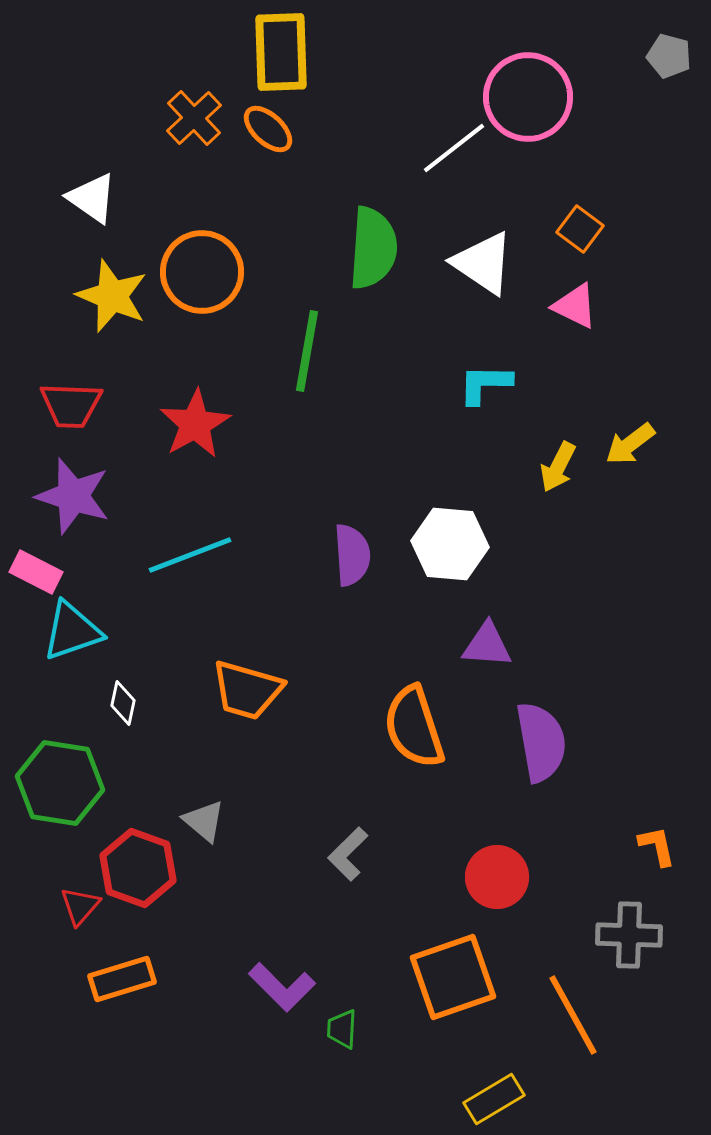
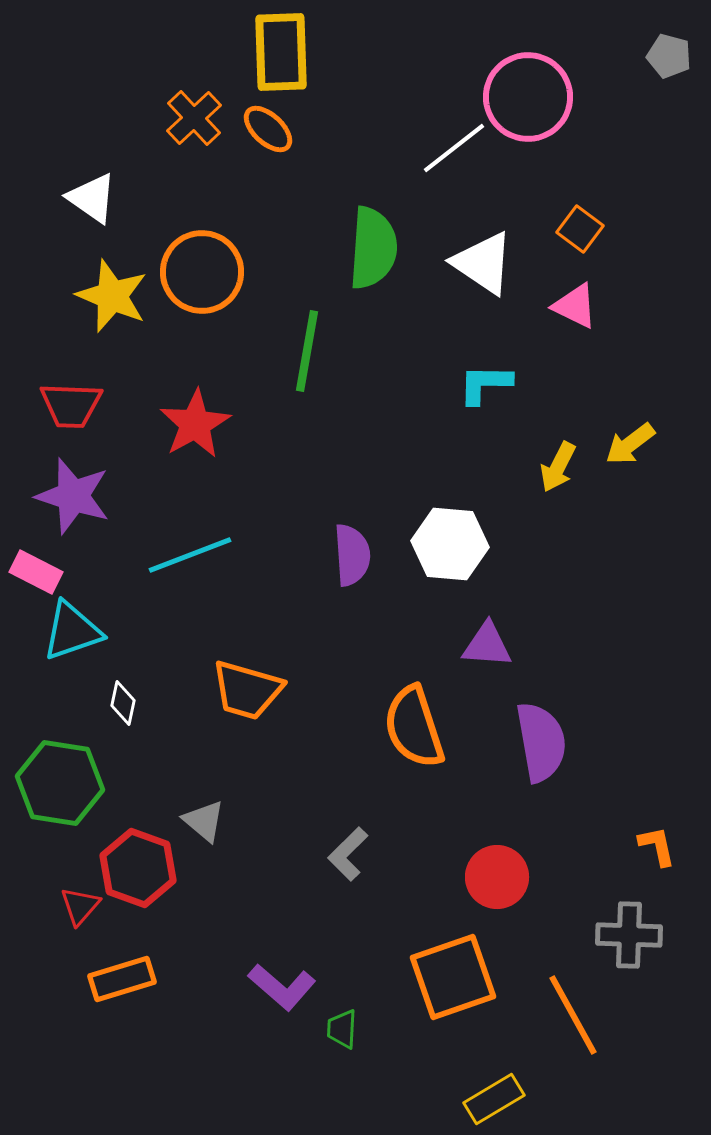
purple L-shape at (282, 987): rotated 4 degrees counterclockwise
